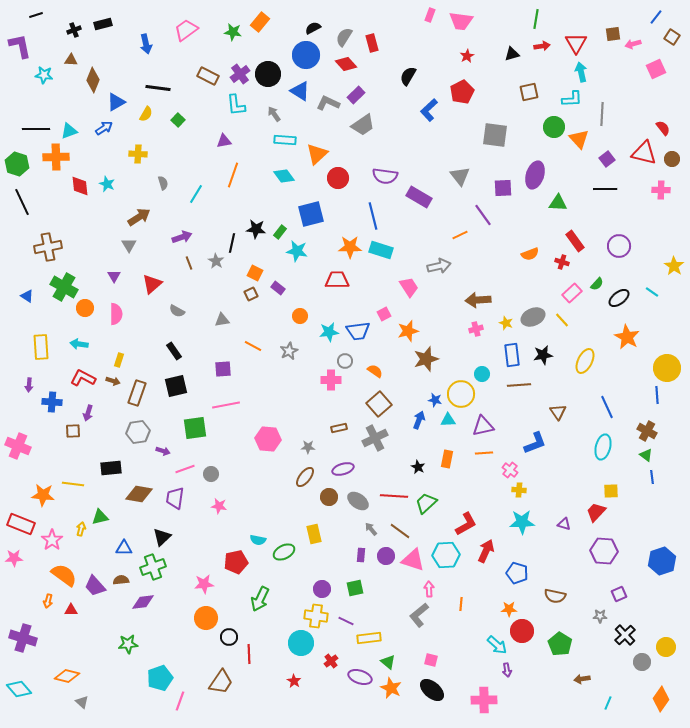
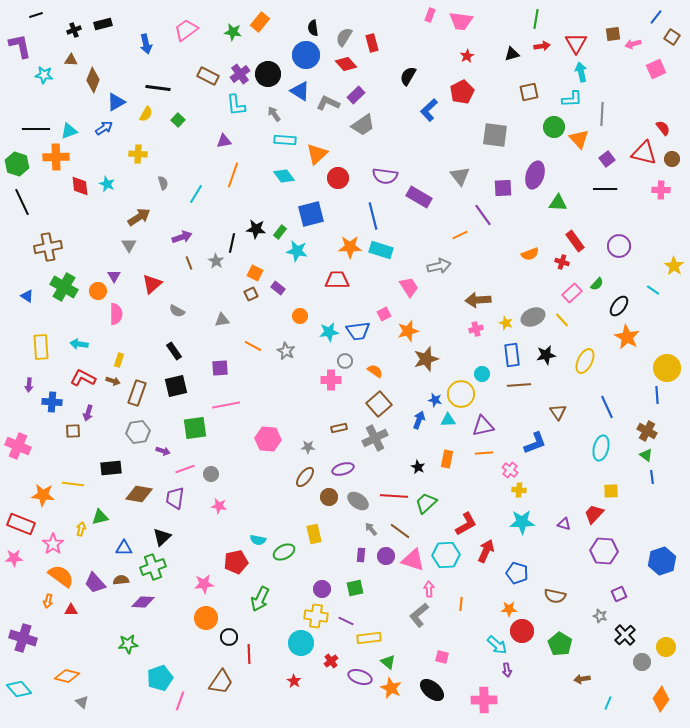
black semicircle at (313, 28): rotated 70 degrees counterclockwise
cyan line at (652, 292): moved 1 px right, 2 px up
black ellipse at (619, 298): moved 8 px down; rotated 15 degrees counterclockwise
orange circle at (85, 308): moved 13 px right, 17 px up
gray star at (289, 351): moved 3 px left; rotated 18 degrees counterclockwise
black star at (543, 355): moved 3 px right
purple square at (223, 369): moved 3 px left, 1 px up
cyan ellipse at (603, 447): moved 2 px left, 1 px down
red trapezoid at (596, 512): moved 2 px left, 2 px down
pink star at (52, 540): moved 1 px right, 4 px down
orange semicircle at (64, 575): moved 3 px left, 1 px down
purple trapezoid at (95, 586): moved 3 px up
purple diamond at (143, 602): rotated 10 degrees clockwise
gray star at (600, 616): rotated 16 degrees clockwise
pink square at (431, 660): moved 11 px right, 3 px up
